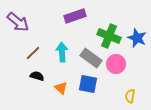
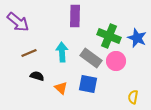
purple rectangle: rotated 70 degrees counterclockwise
brown line: moved 4 px left; rotated 21 degrees clockwise
pink circle: moved 3 px up
yellow semicircle: moved 3 px right, 1 px down
